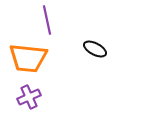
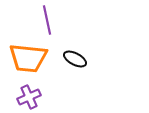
black ellipse: moved 20 px left, 10 px down
